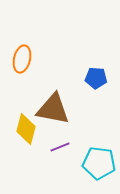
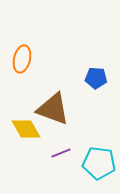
brown triangle: rotated 9 degrees clockwise
yellow diamond: rotated 44 degrees counterclockwise
purple line: moved 1 px right, 6 px down
